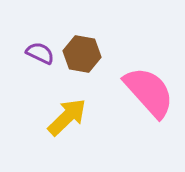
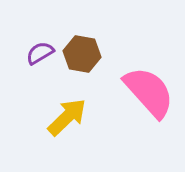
purple semicircle: rotated 56 degrees counterclockwise
